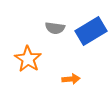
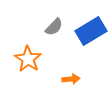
gray semicircle: moved 1 px left, 1 px up; rotated 54 degrees counterclockwise
